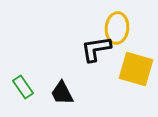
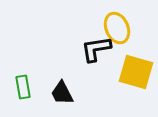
yellow ellipse: rotated 28 degrees counterclockwise
yellow square: moved 3 px down
green rectangle: rotated 25 degrees clockwise
